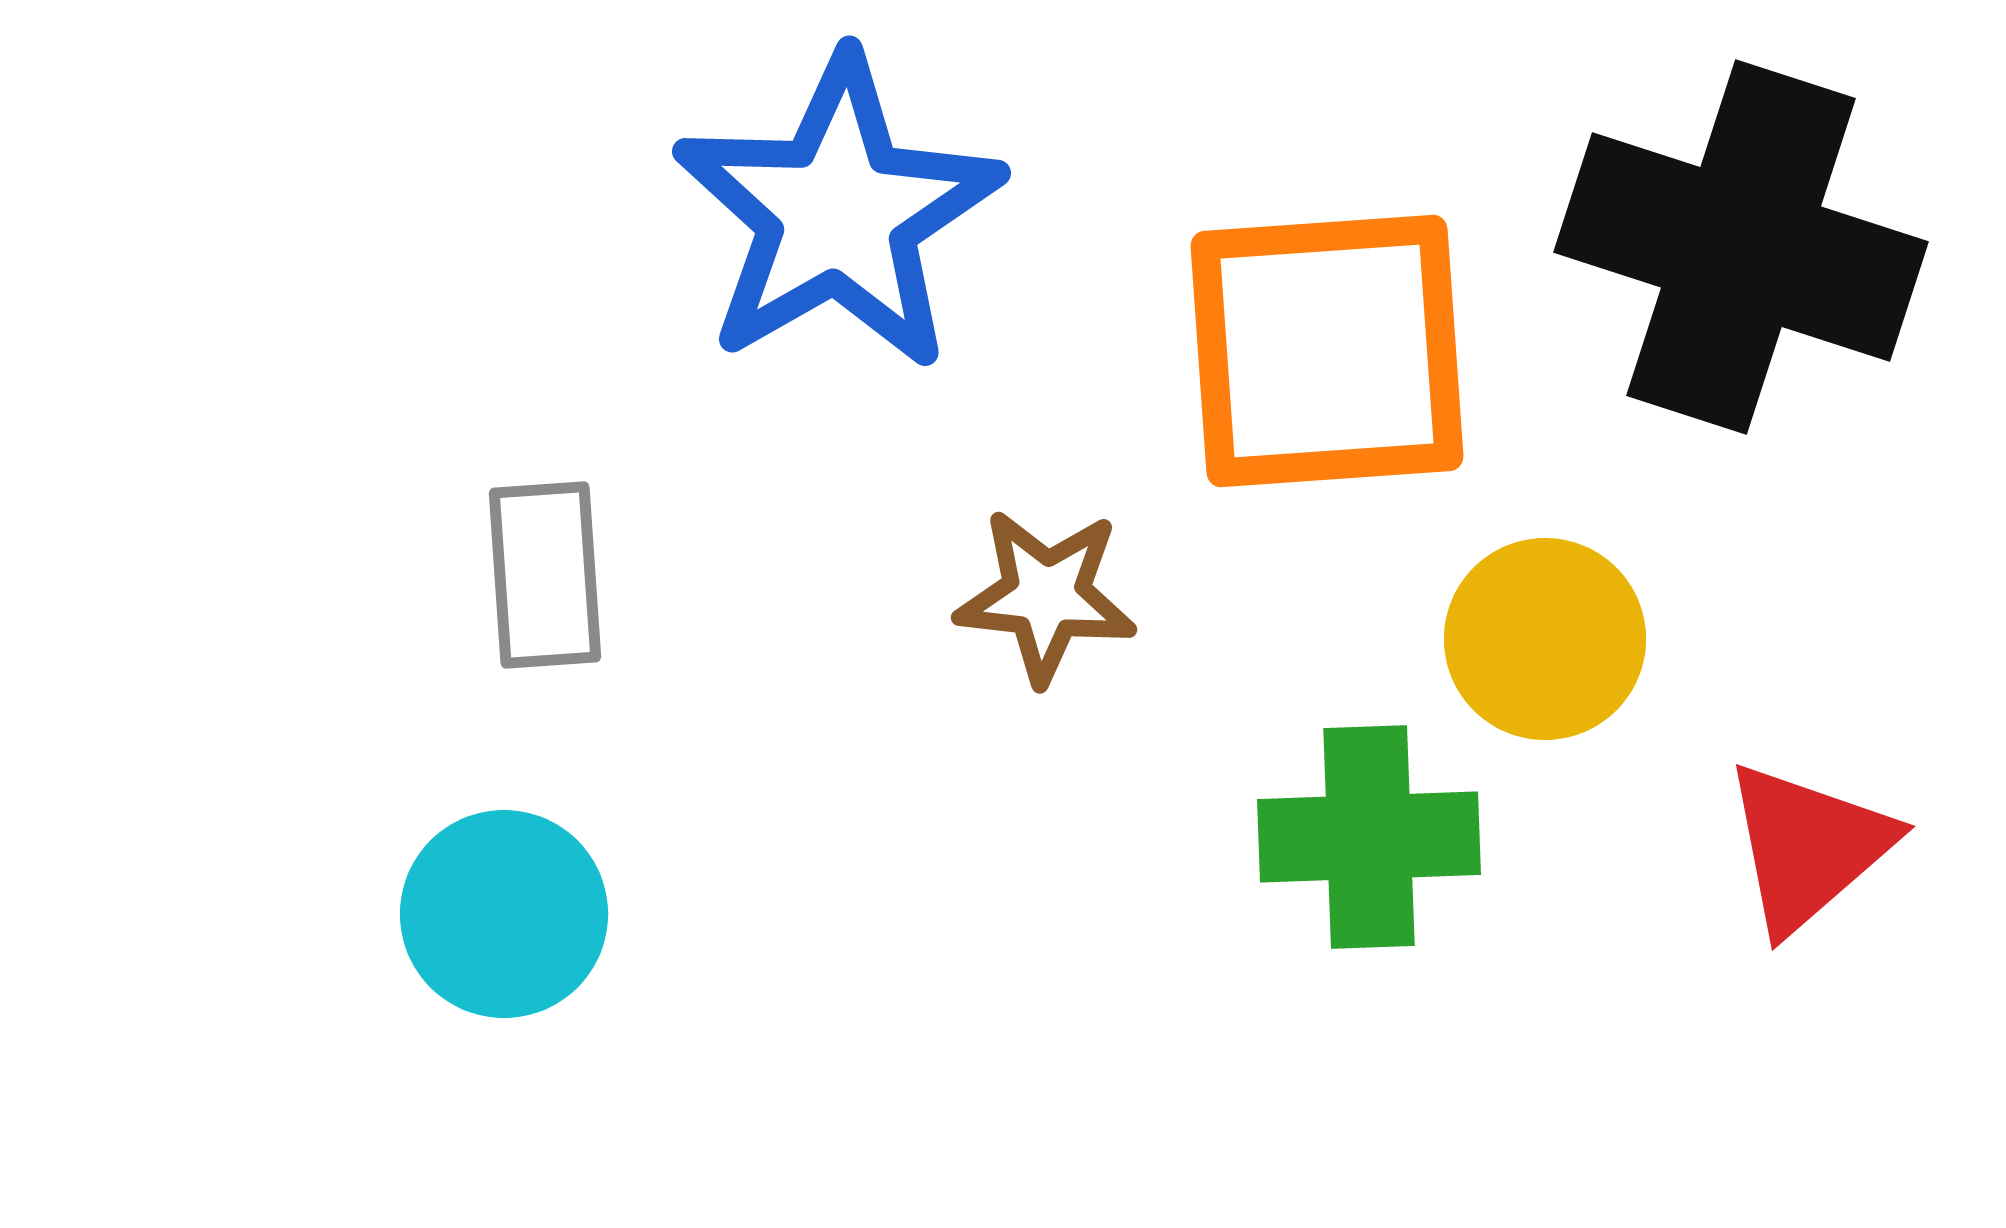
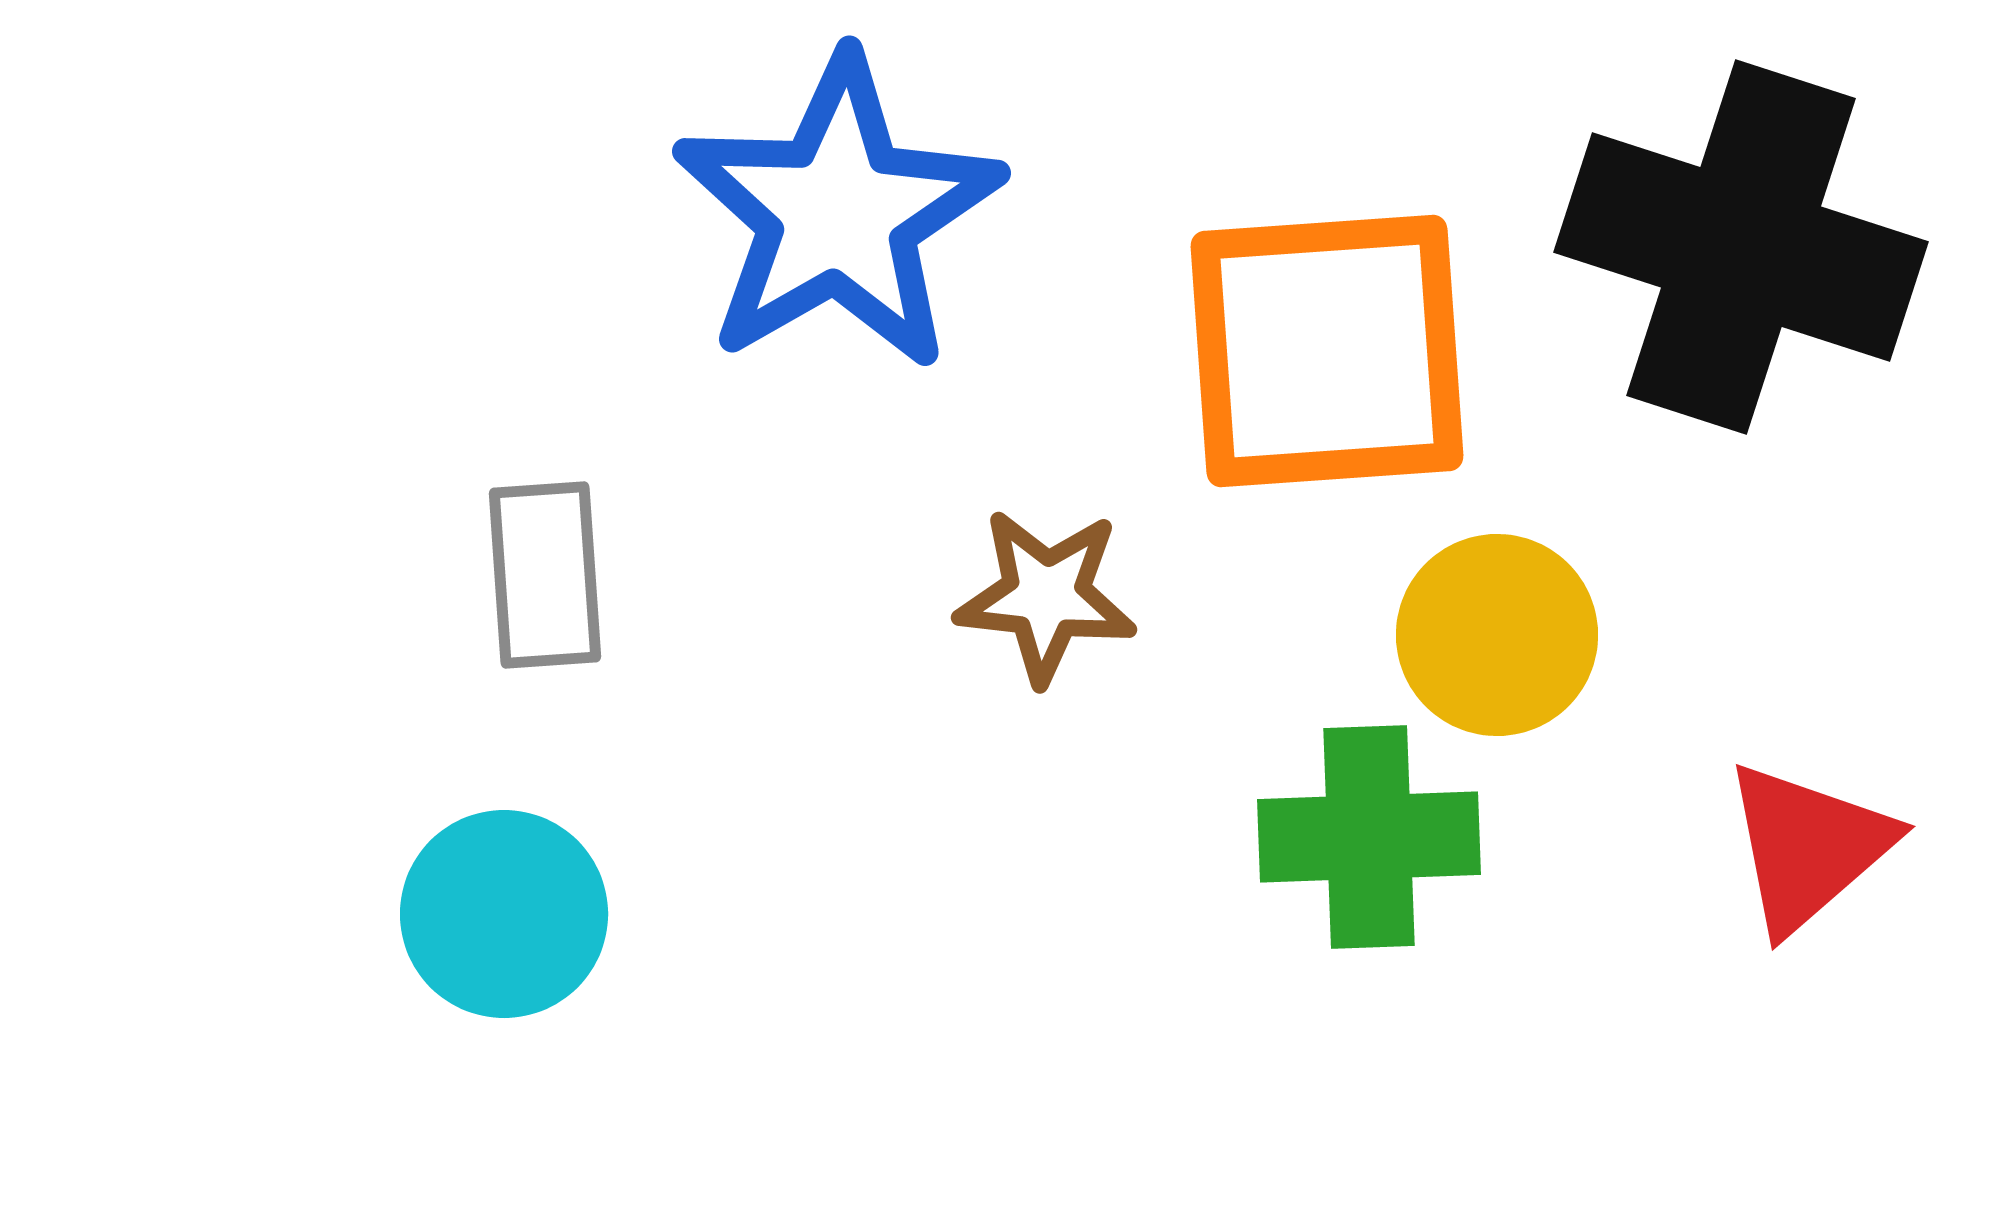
yellow circle: moved 48 px left, 4 px up
